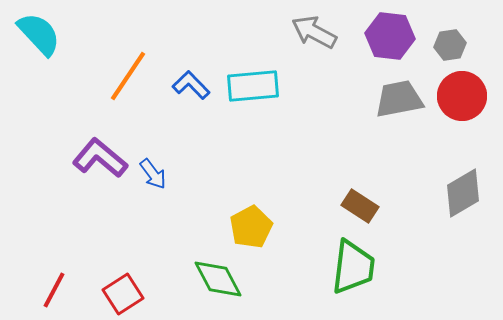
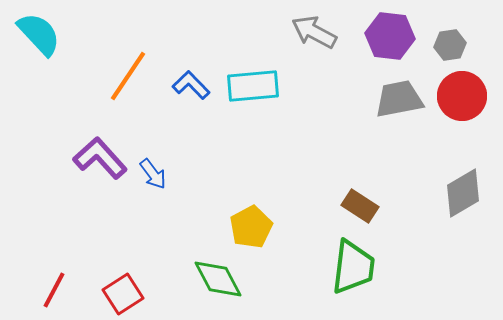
purple L-shape: rotated 8 degrees clockwise
